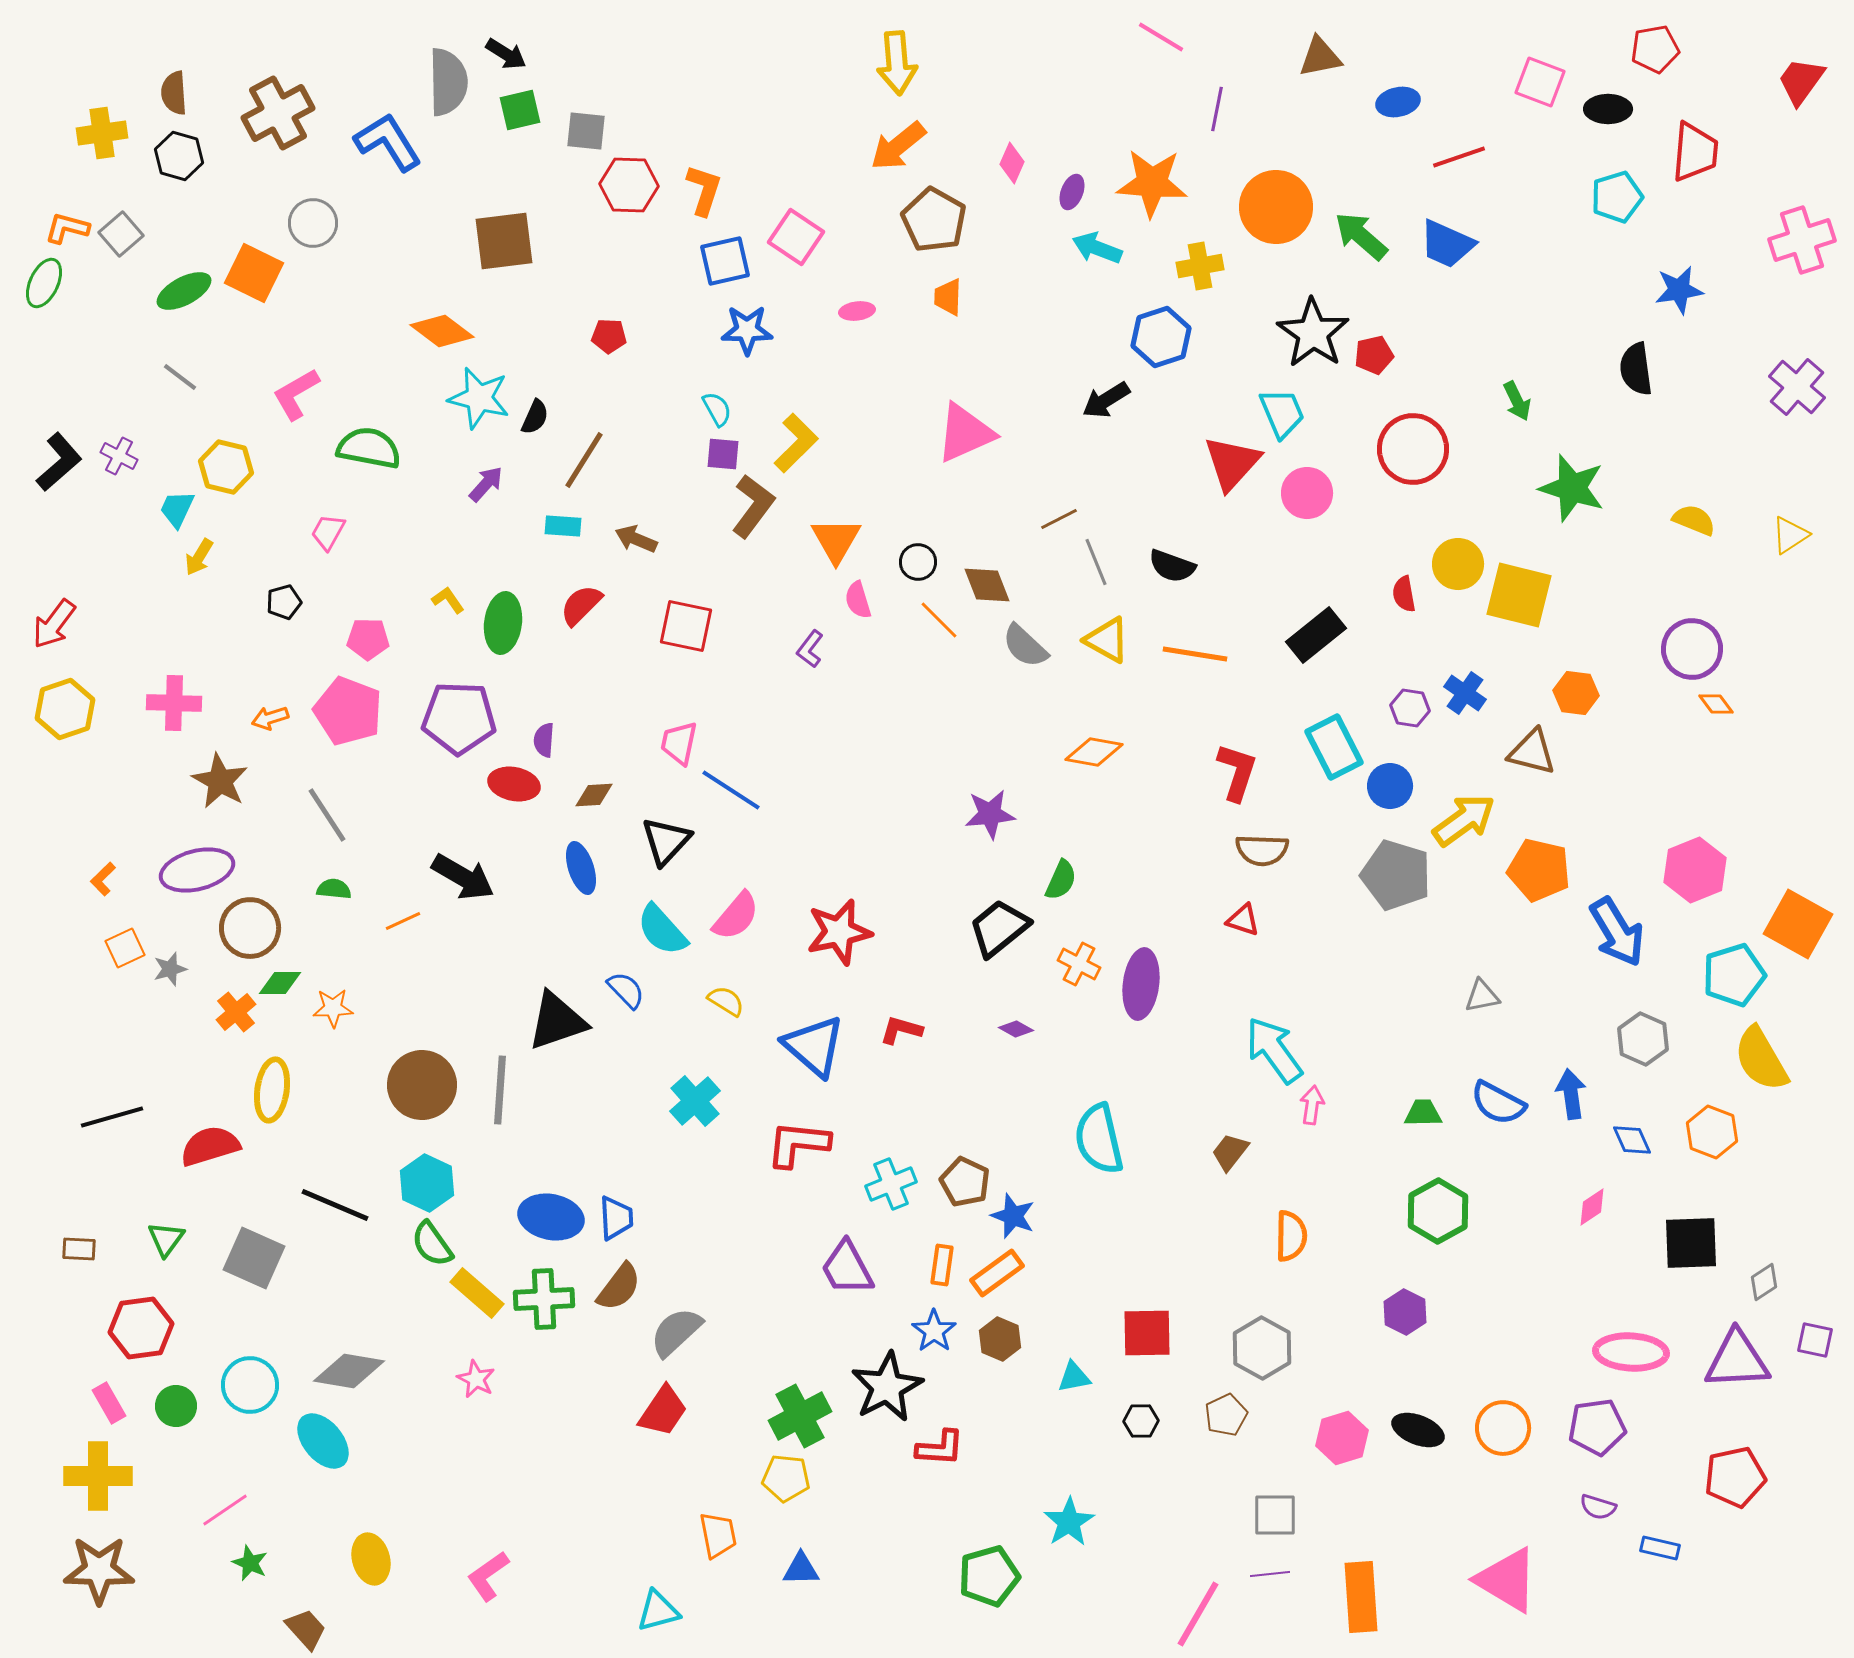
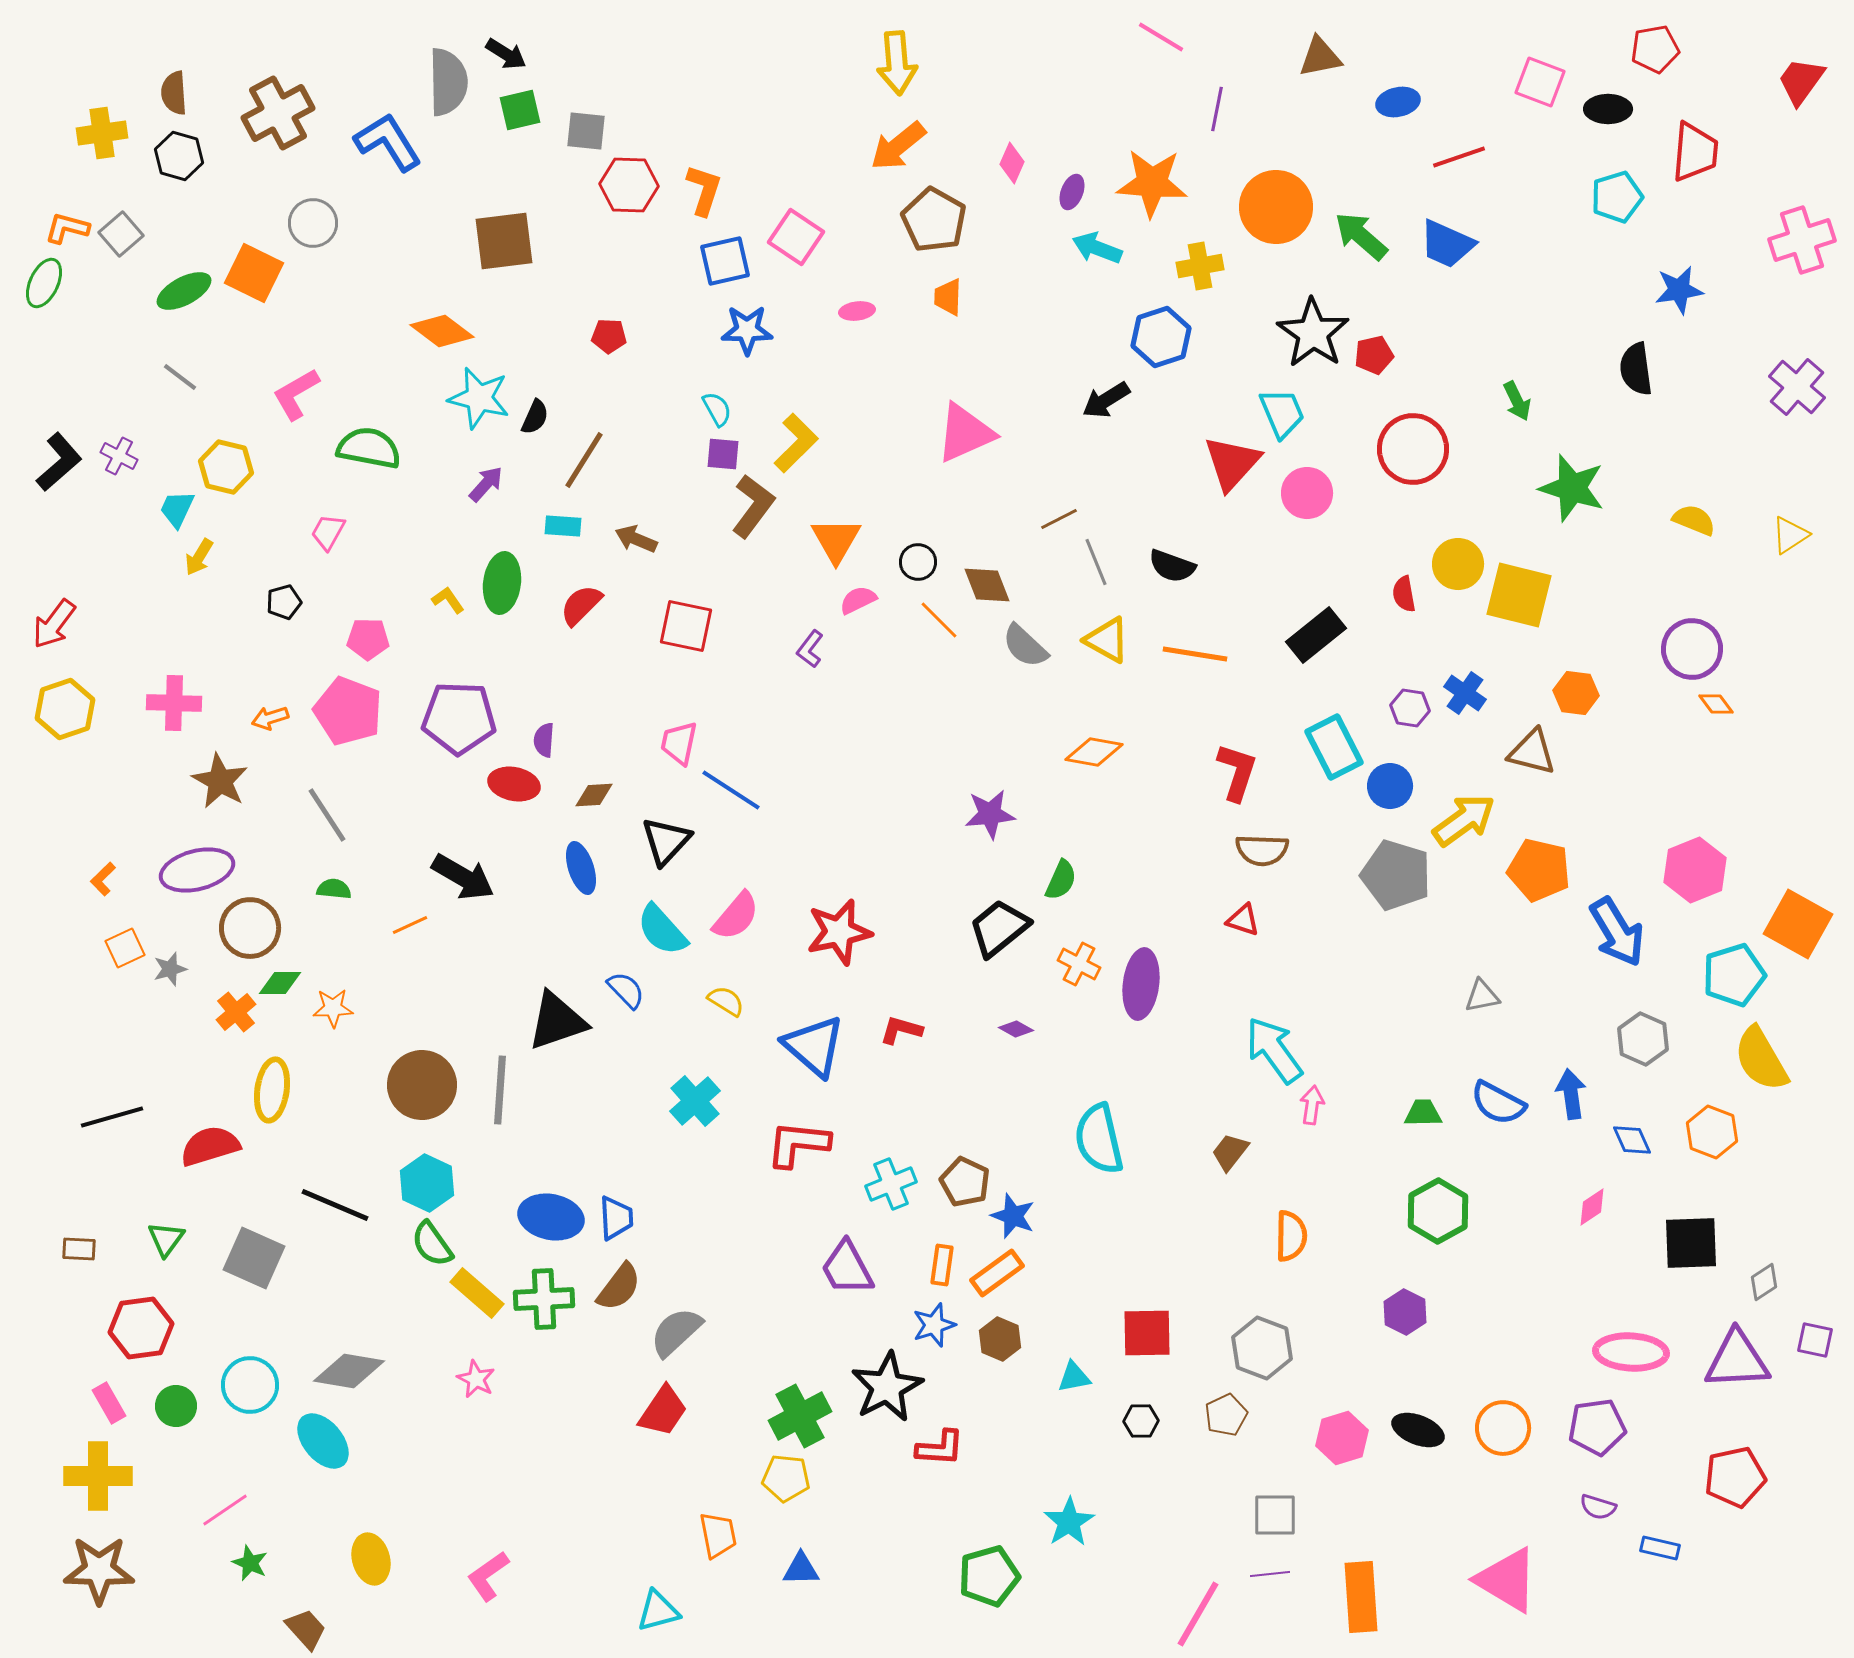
pink semicircle at (858, 600): rotated 81 degrees clockwise
green ellipse at (503, 623): moved 1 px left, 40 px up
orange line at (403, 921): moved 7 px right, 4 px down
blue star at (934, 1331): moved 6 px up; rotated 18 degrees clockwise
gray hexagon at (1262, 1348): rotated 8 degrees counterclockwise
